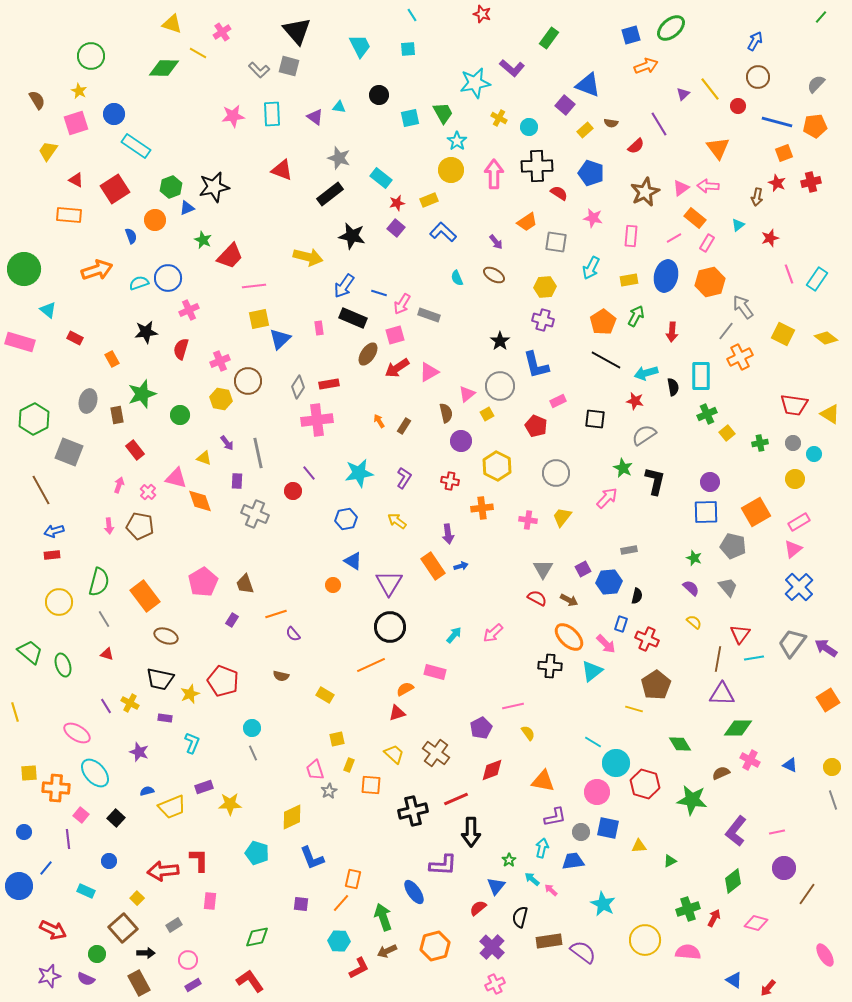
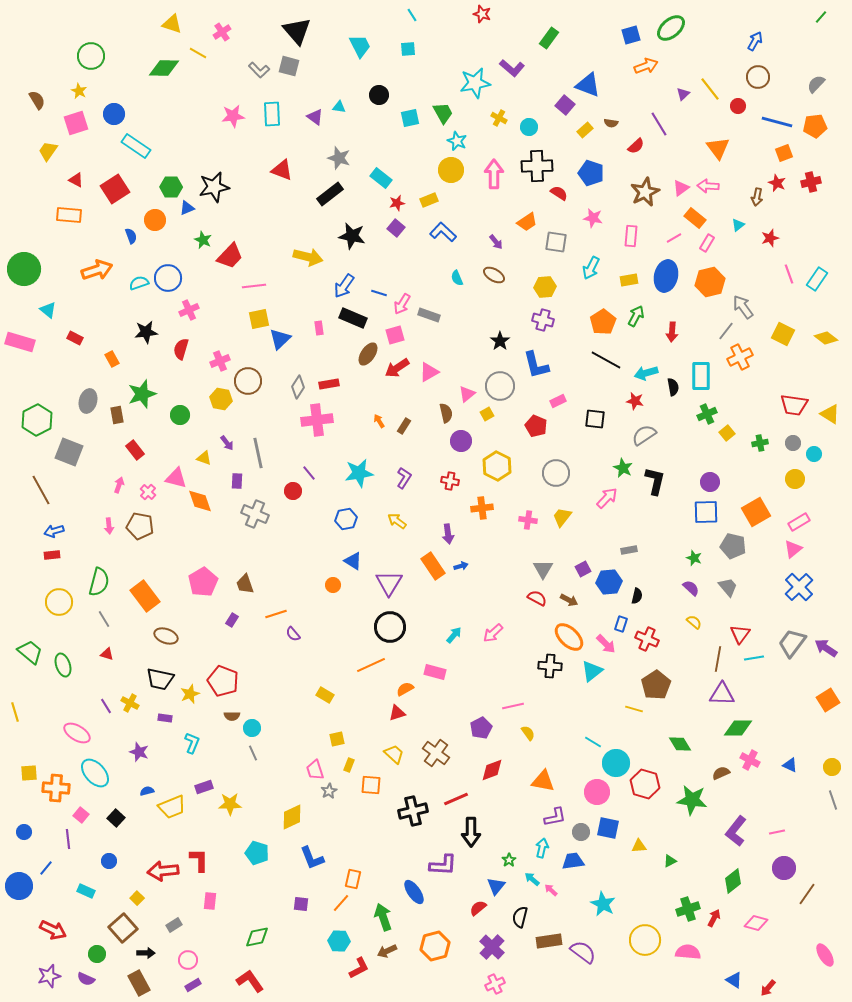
cyan star at (457, 141): rotated 12 degrees counterclockwise
green hexagon at (171, 187): rotated 20 degrees clockwise
green hexagon at (34, 419): moved 3 px right, 1 px down
brown semicircle at (281, 676): moved 49 px left, 40 px down; rotated 14 degrees counterclockwise
